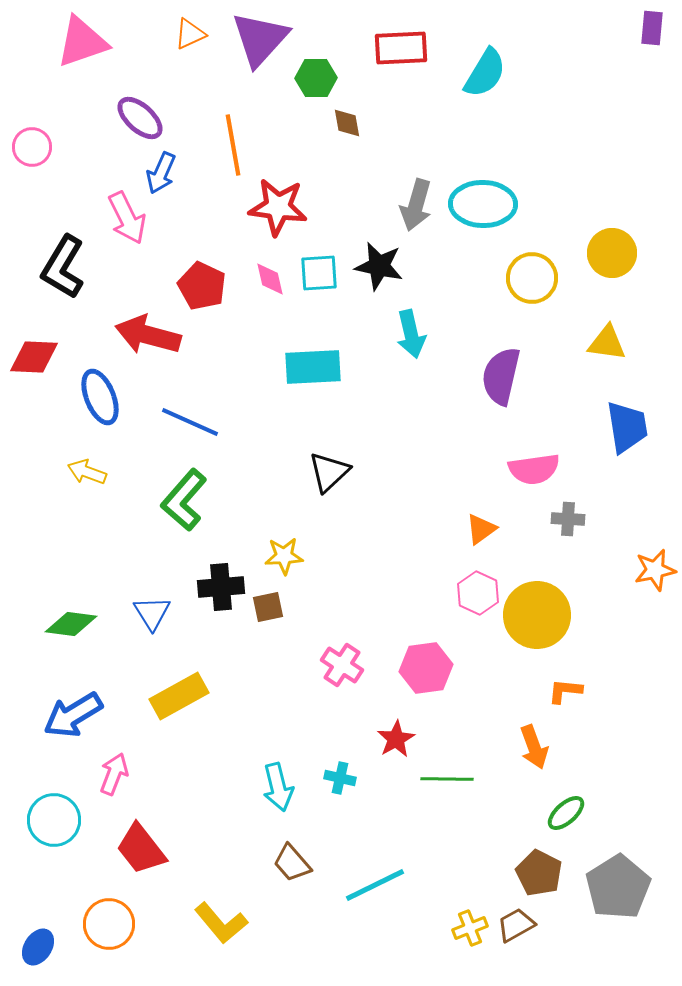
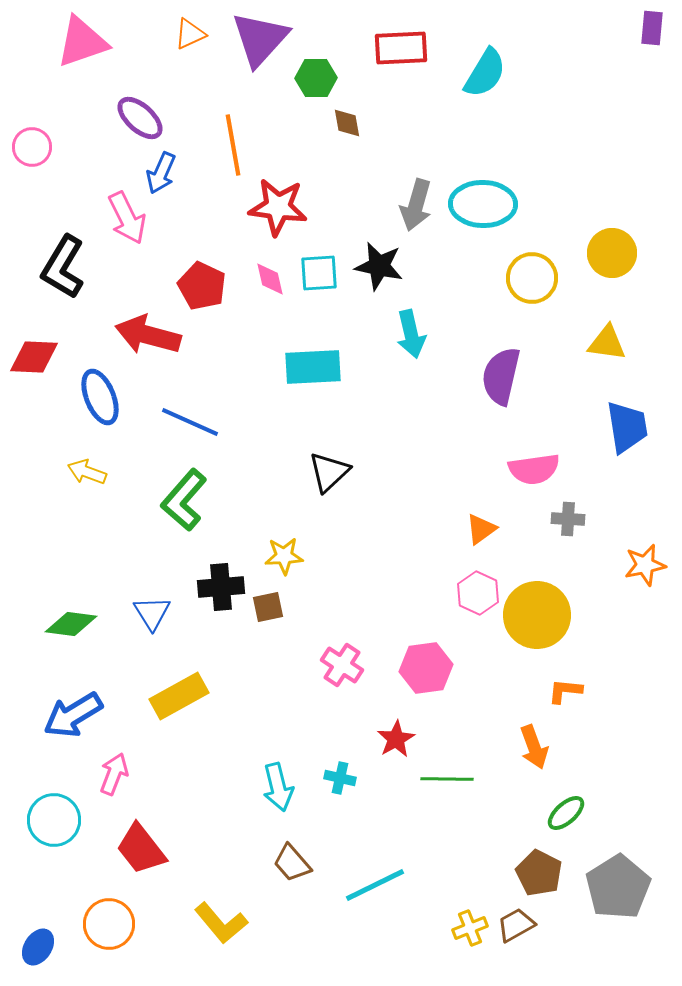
orange star at (655, 570): moved 10 px left, 5 px up
